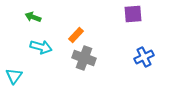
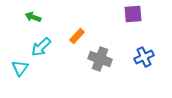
orange rectangle: moved 1 px right, 1 px down
cyan arrow: rotated 120 degrees clockwise
gray cross: moved 16 px right, 1 px down
cyan triangle: moved 6 px right, 8 px up
